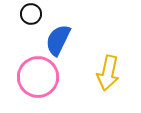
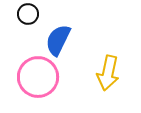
black circle: moved 3 px left
